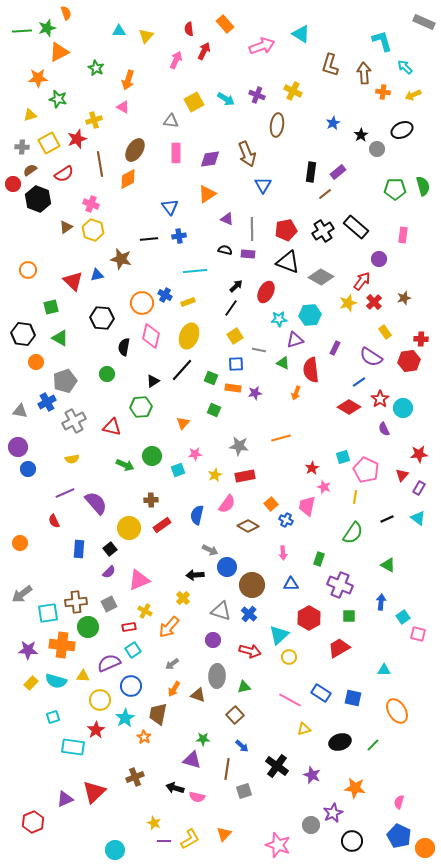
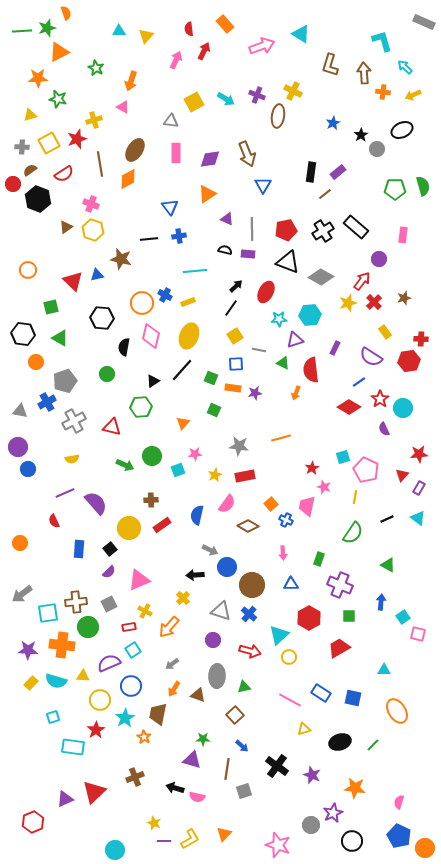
orange arrow at (128, 80): moved 3 px right, 1 px down
brown ellipse at (277, 125): moved 1 px right, 9 px up
